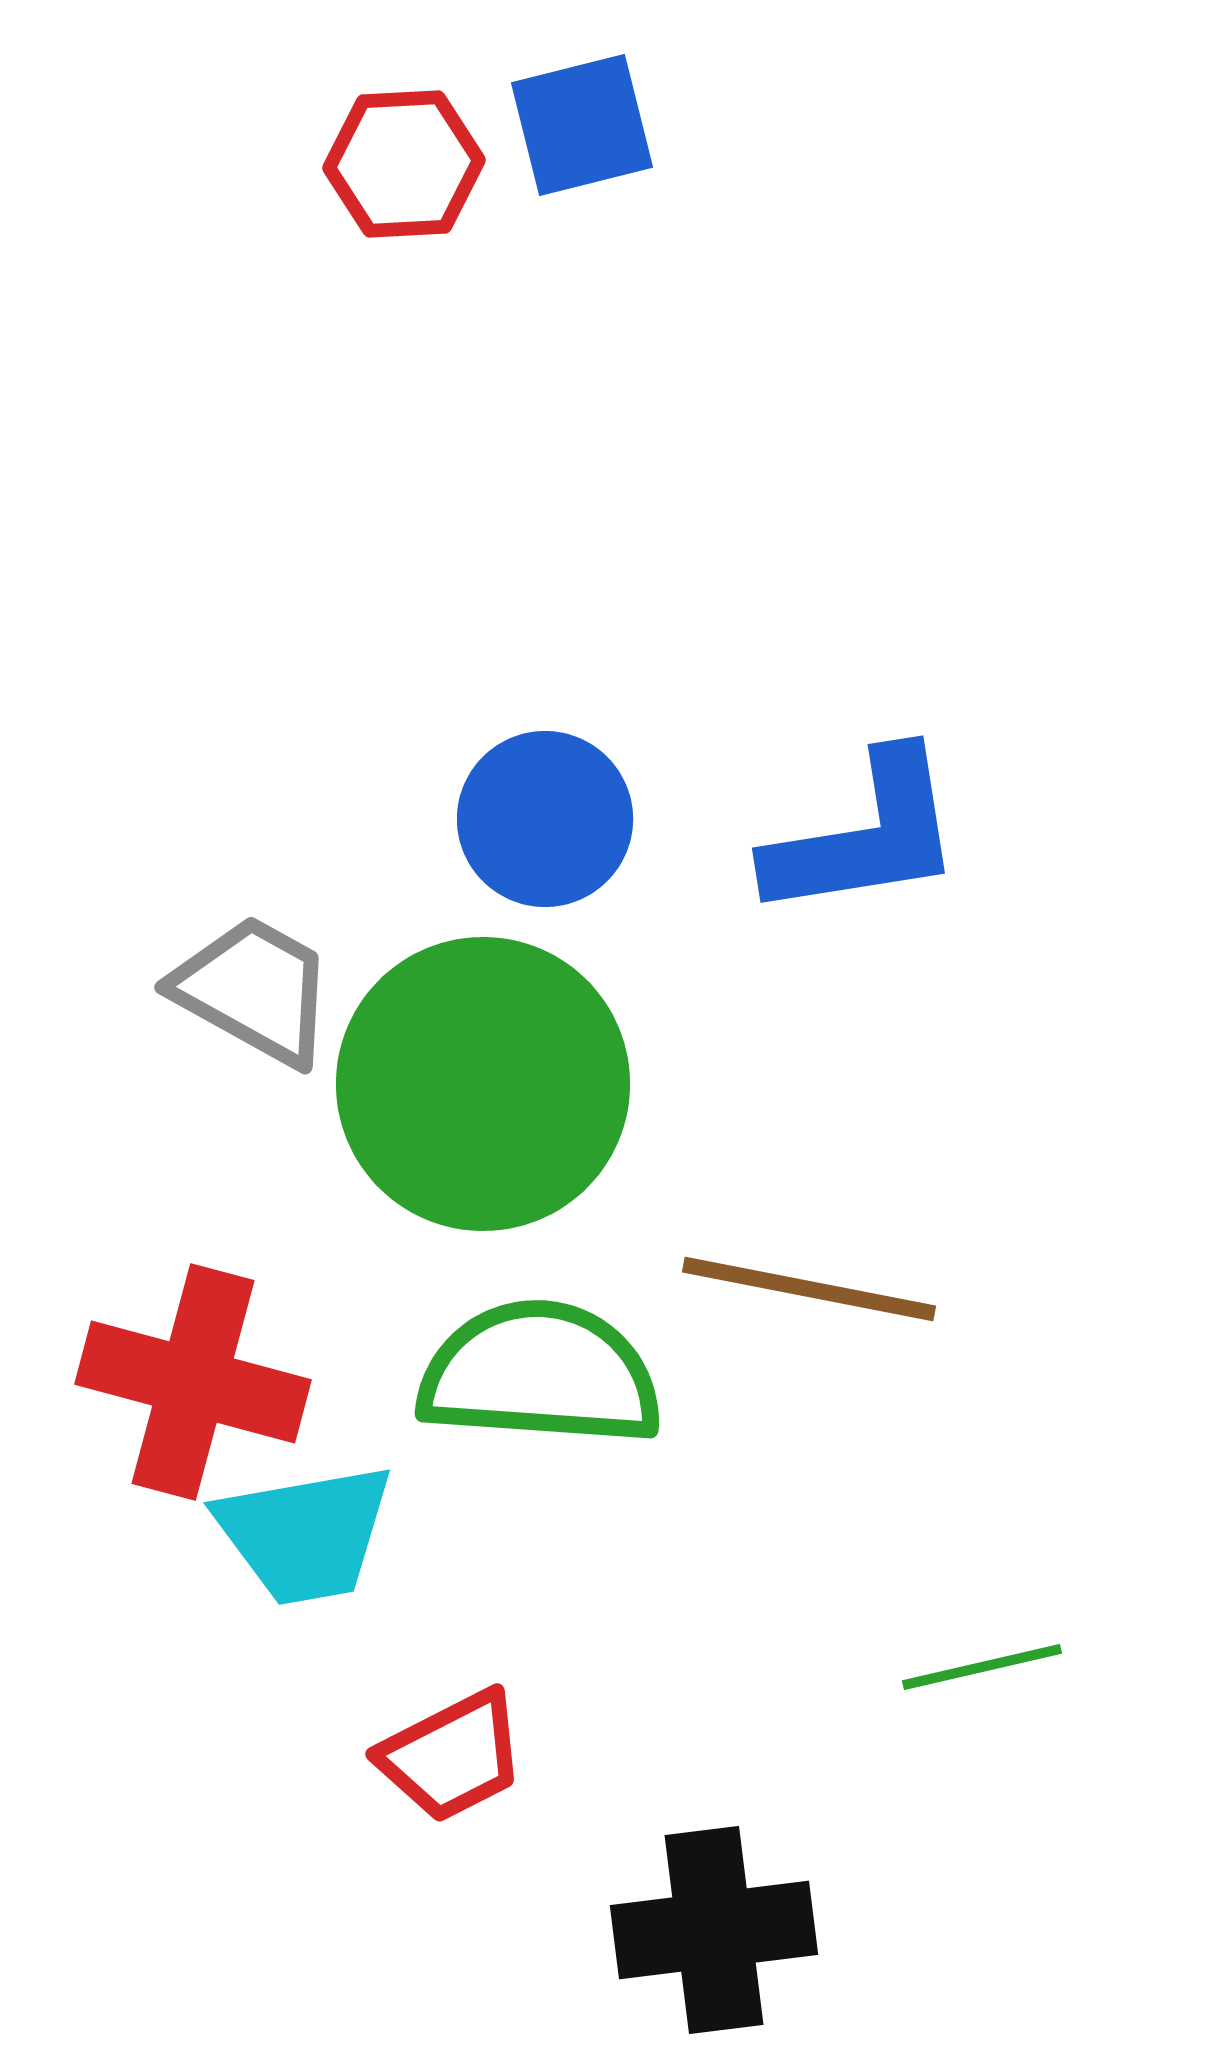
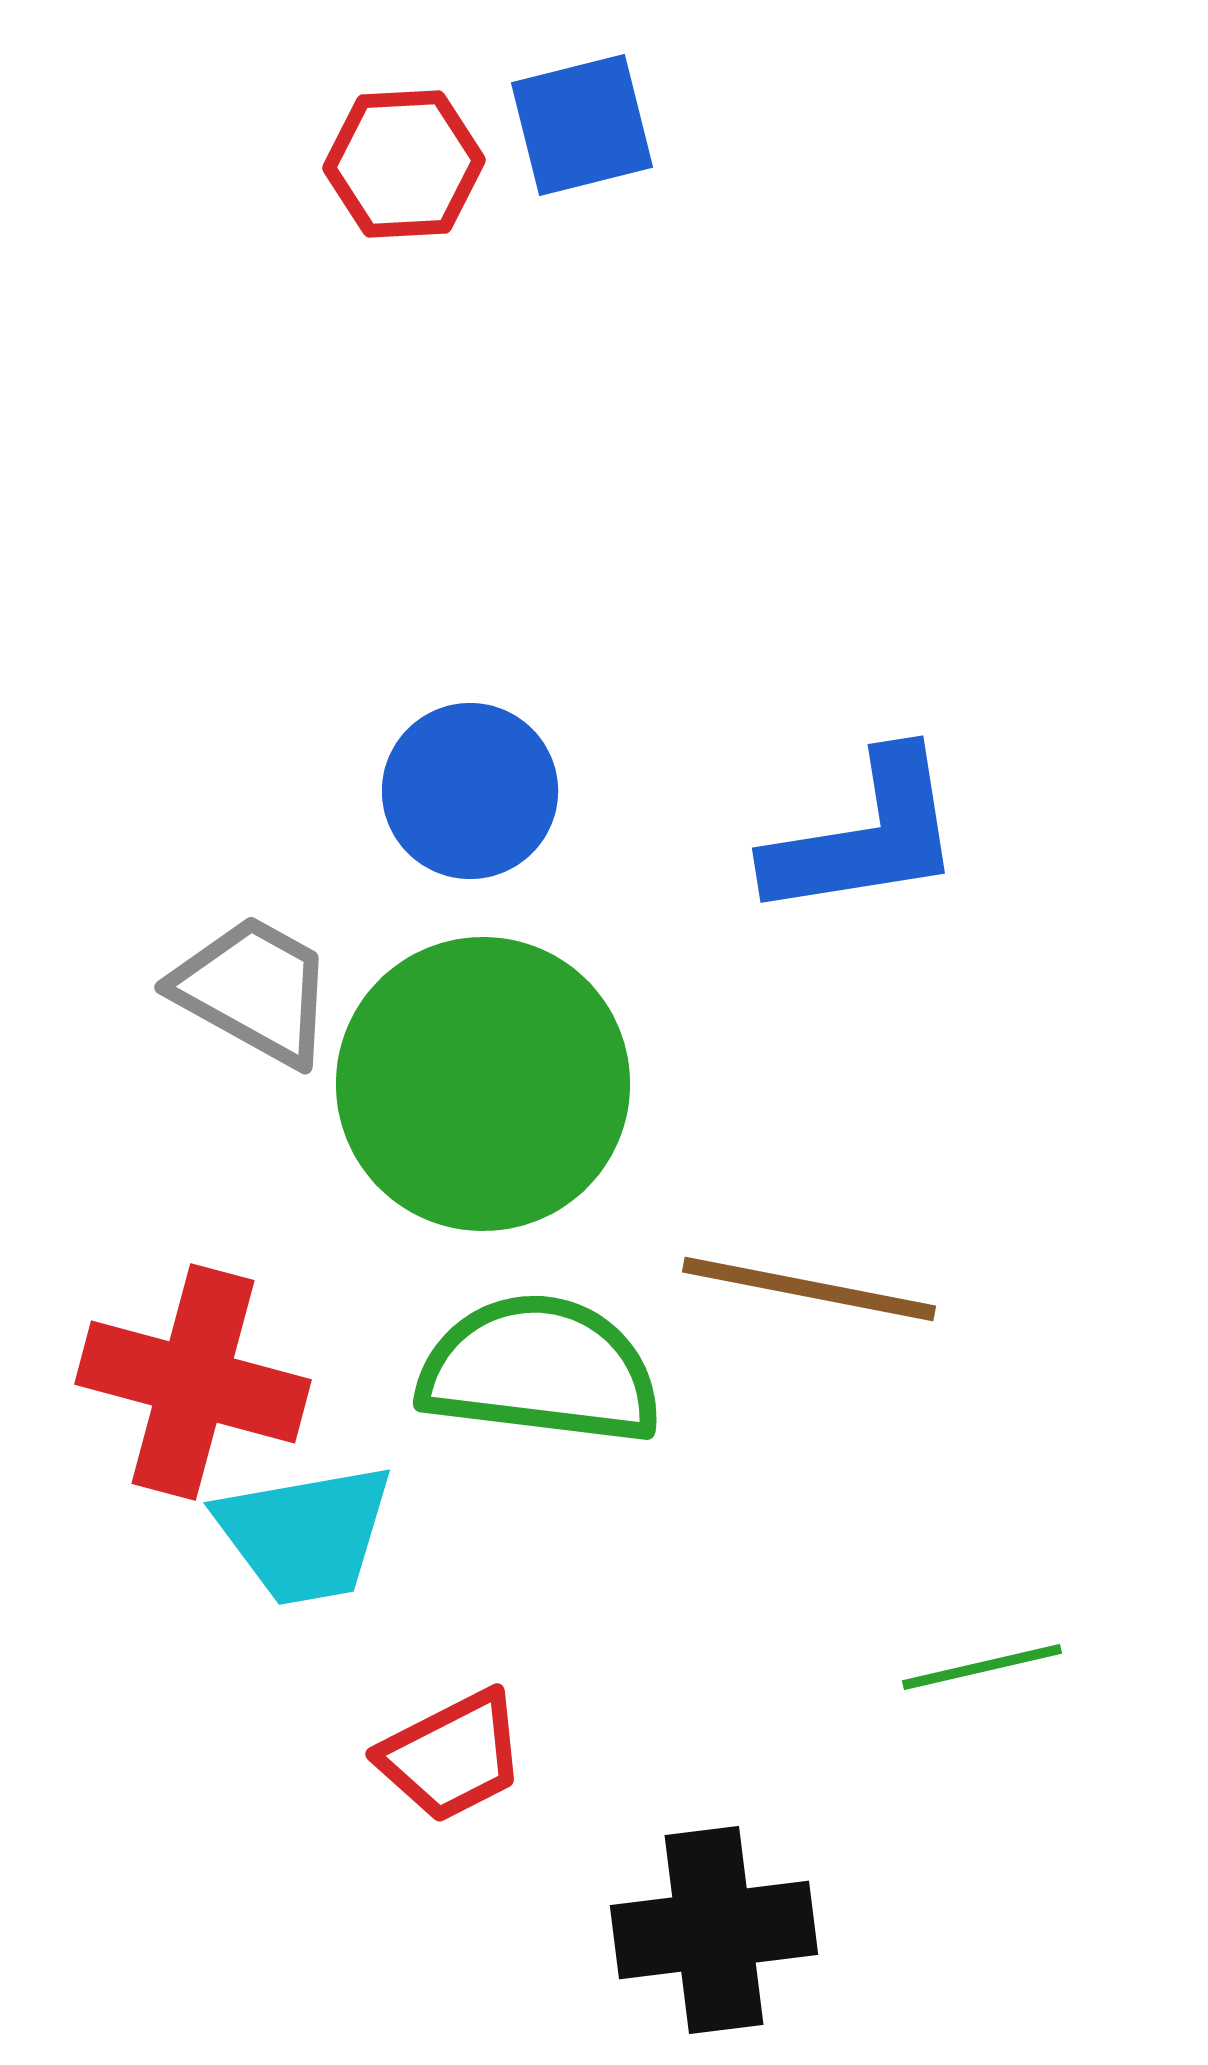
blue circle: moved 75 px left, 28 px up
green semicircle: moved 4 px up; rotated 3 degrees clockwise
